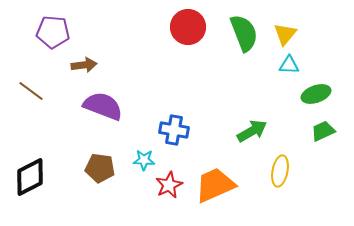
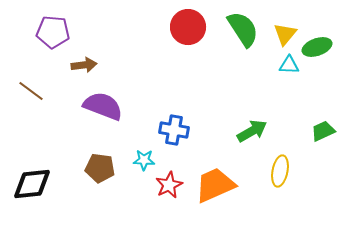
green semicircle: moved 1 px left, 4 px up; rotated 12 degrees counterclockwise
green ellipse: moved 1 px right, 47 px up
black diamond: moved 2 px right, 7 px down; rotated 21 degrees clockwise
